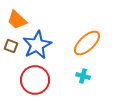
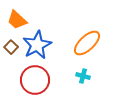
brown square: moved 1 px down; rotated 24 degrees clockwise
